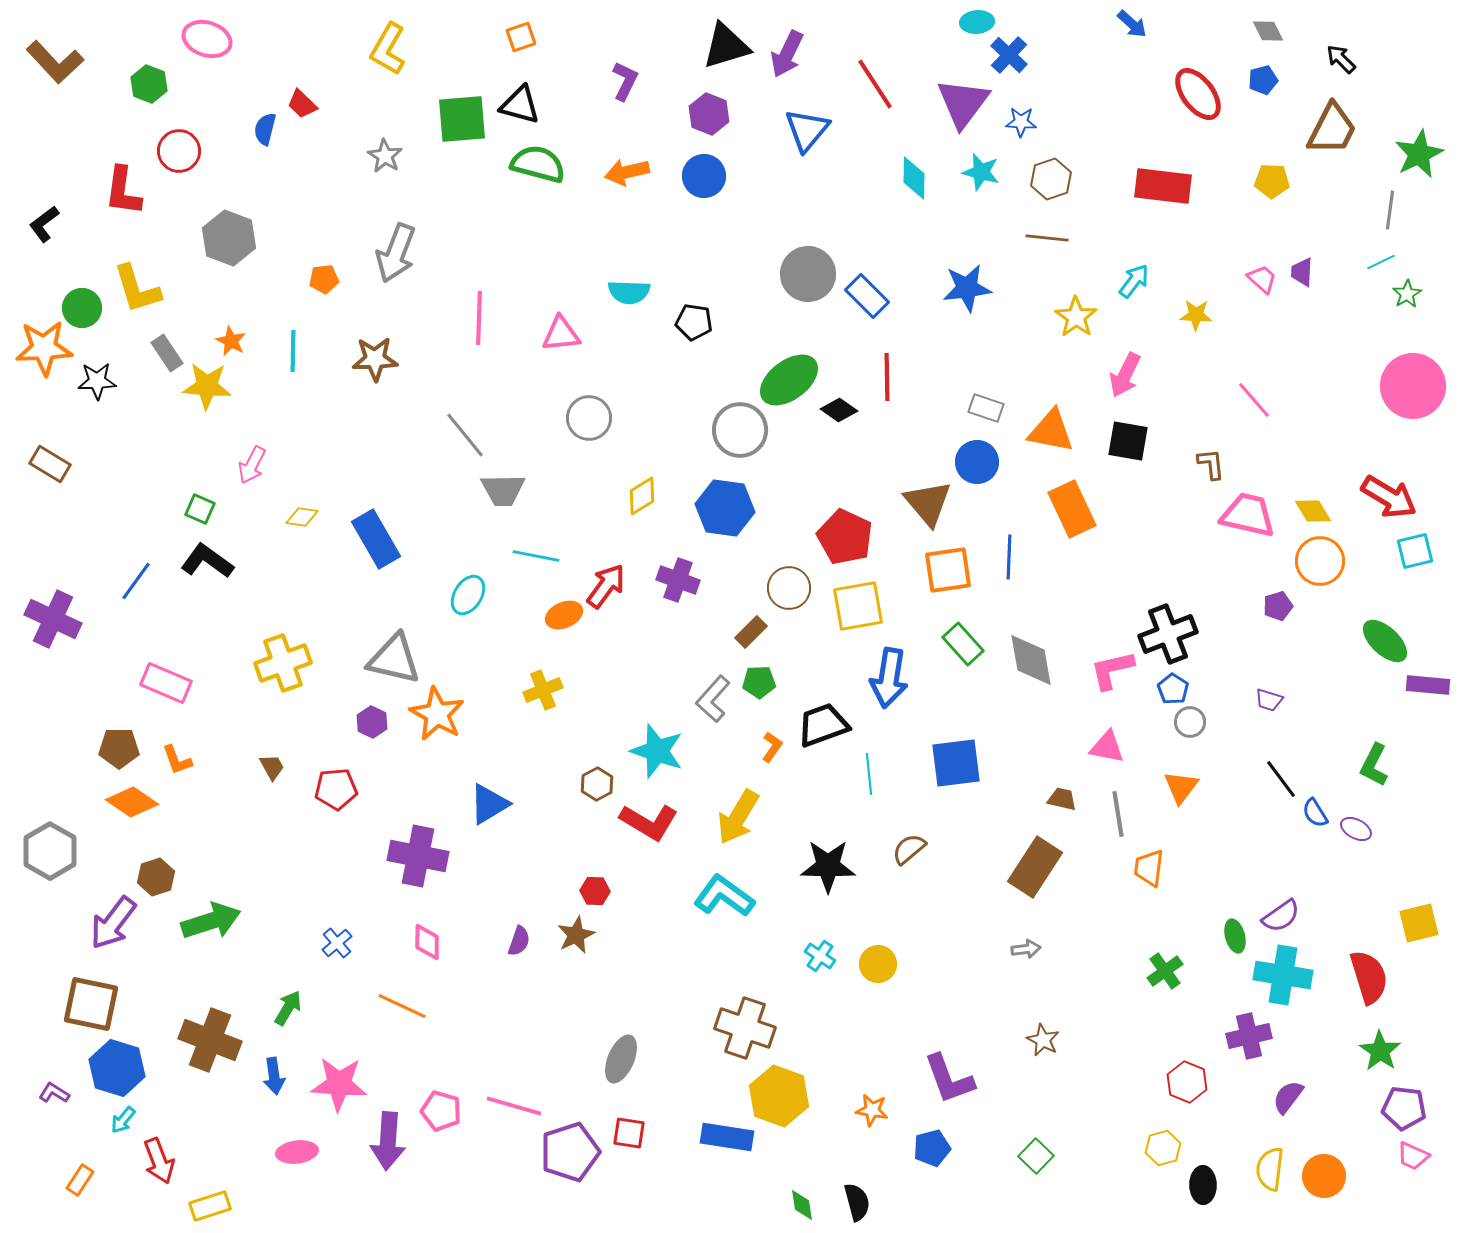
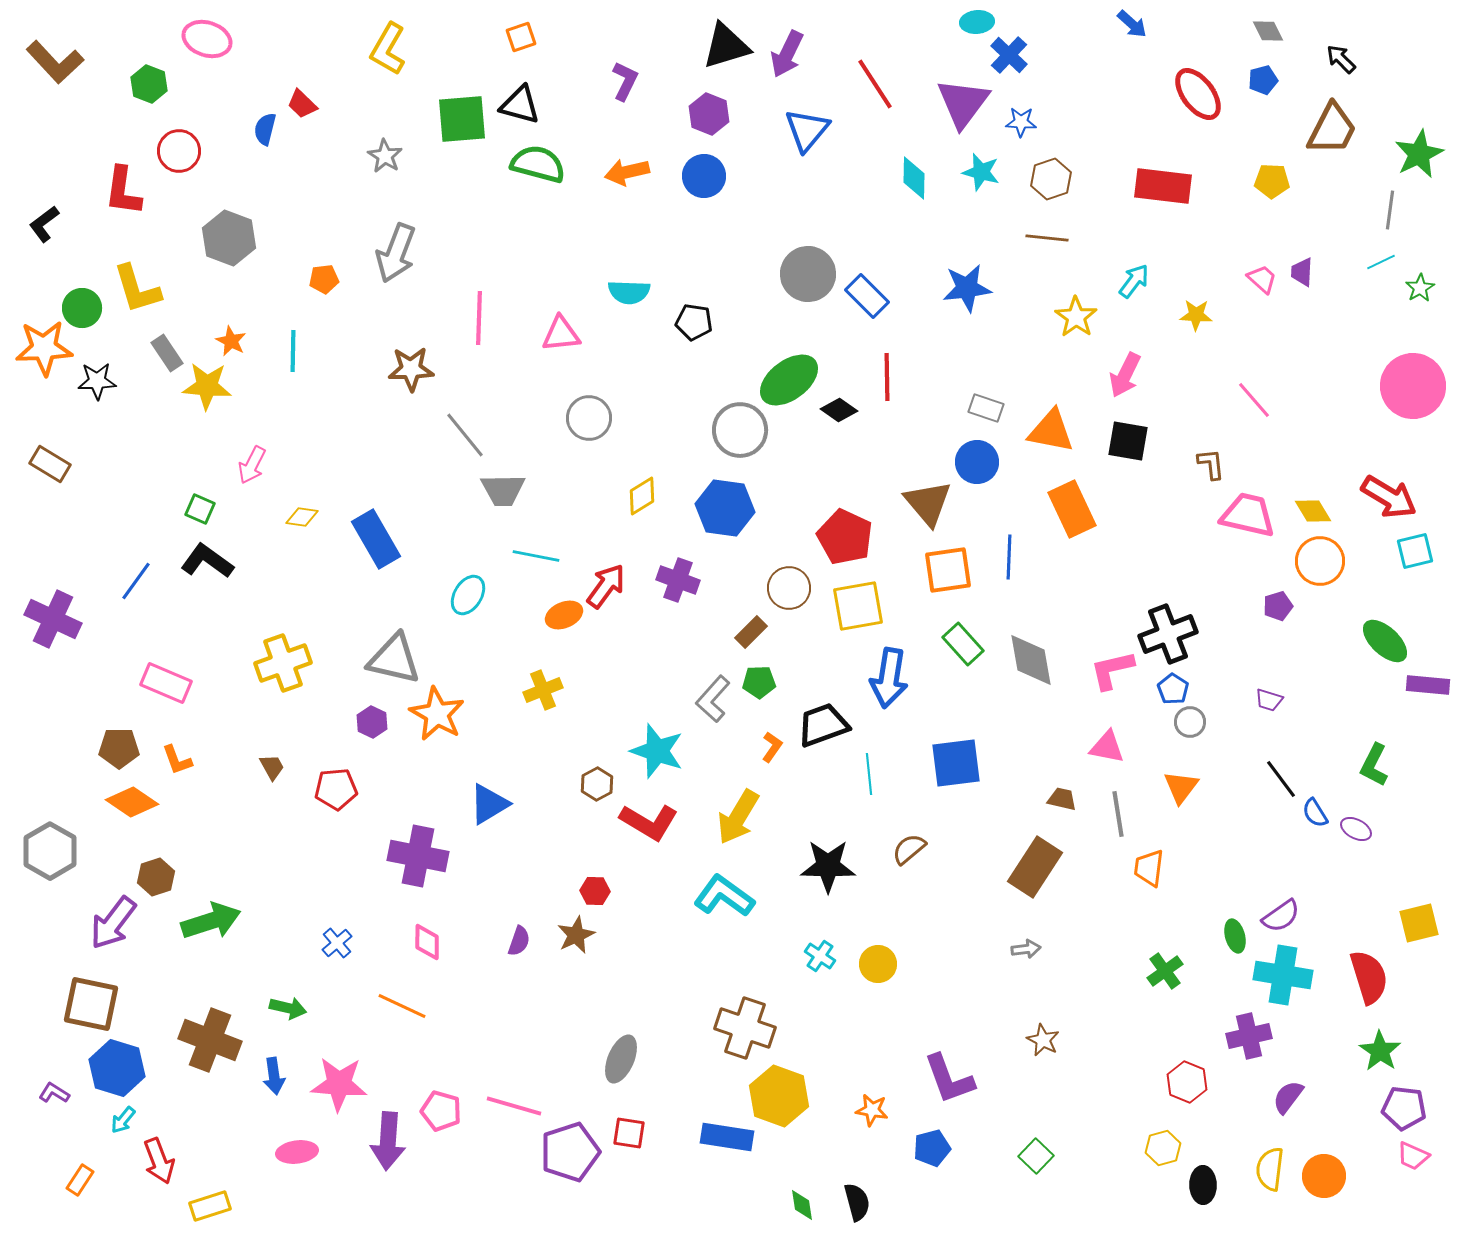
green star at (1407, 294): moved 13 px right, 6 px up
brown star at (375, 359): moved 36 px right, 10 px down
green arrow at (288, 1008): rotated 72 degrees clockwise
